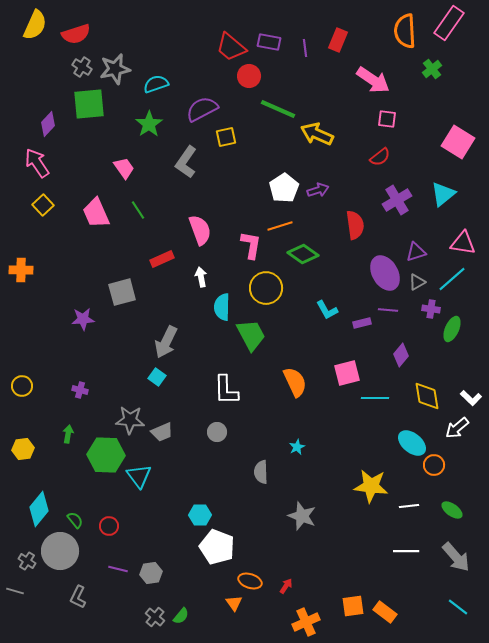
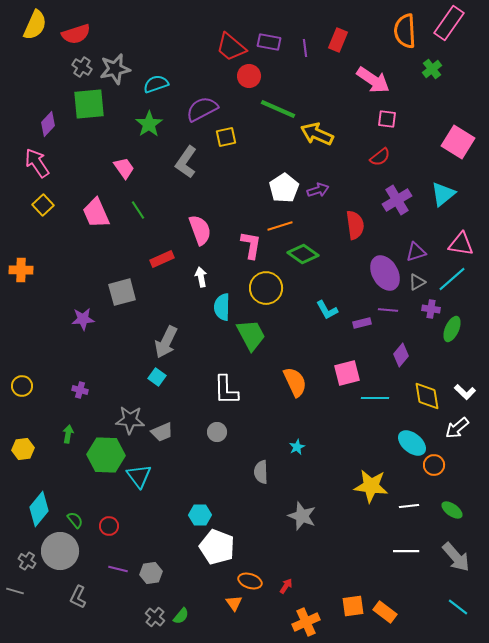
pink triangle at (463, 243): moved 2 px left, 1 px down
white L-shape at (471, 398): moved 6 px left, 6 px up
